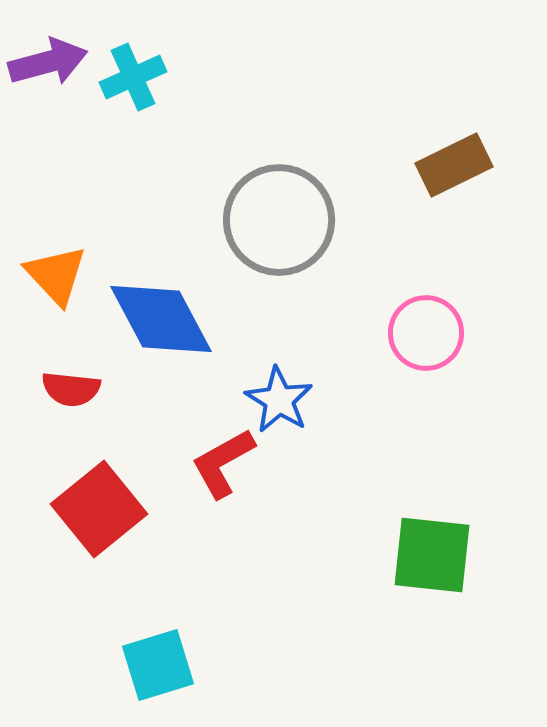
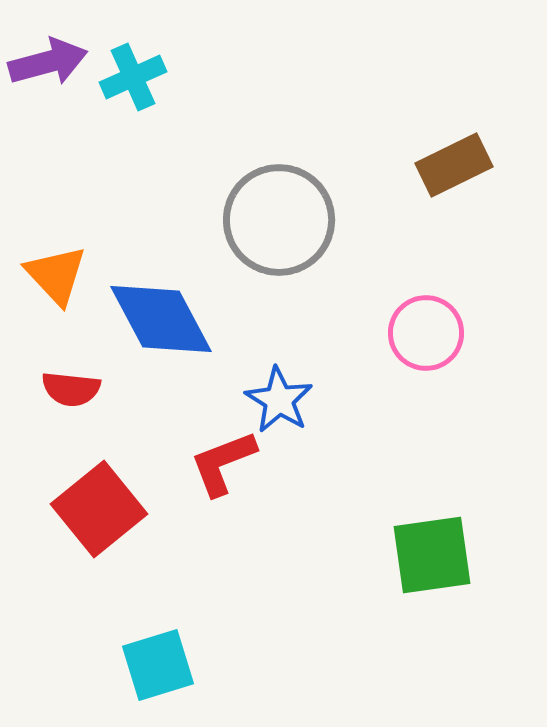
red L-shape: rotated 8 degrees clockwise
green square: rotated 14 degrees counterclockwise
